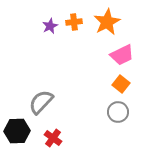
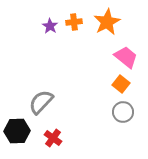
purple star: rotated 14 degrees counterclockwise
pink trapezoid: moved 4 px right, 2 px down; rotated 115 degrees counterclockwise
gray circle: moved 5 px right
